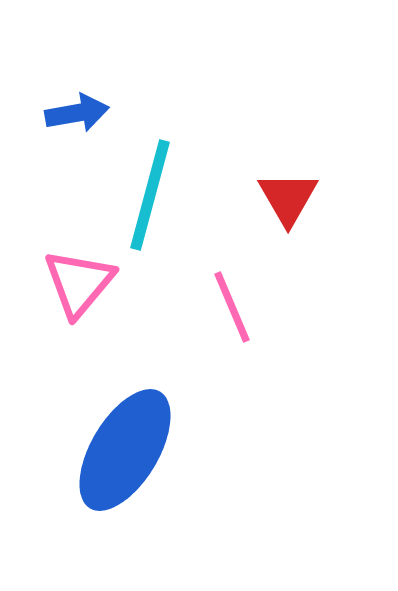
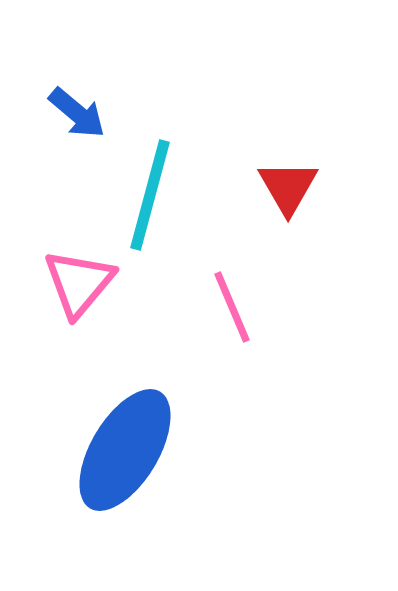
blue arrow: rotated 50 degrees clockwise
red triangle: moved 11 px up
